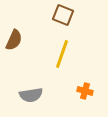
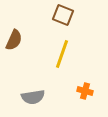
gray semicircle: moved 2 px right, 2 px down
